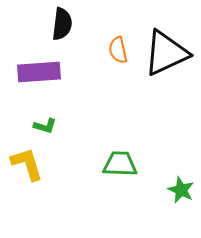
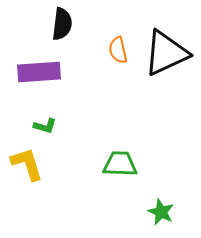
green star: moved 20 px left, 22 px down
